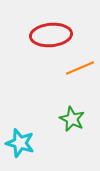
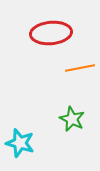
red ellipse: moved 2 px up
orange line: rotated 12 degrees clockwise
